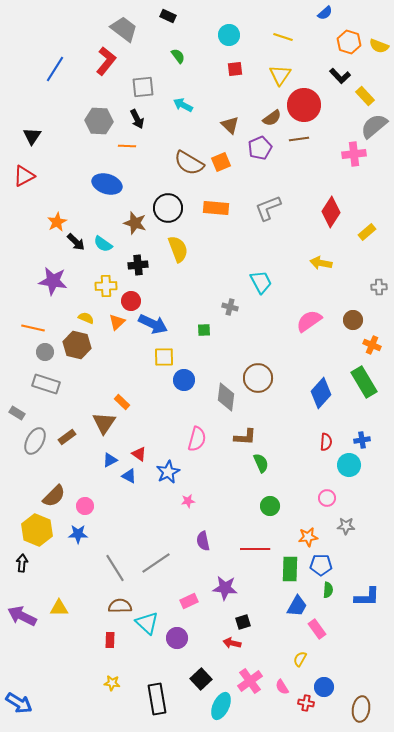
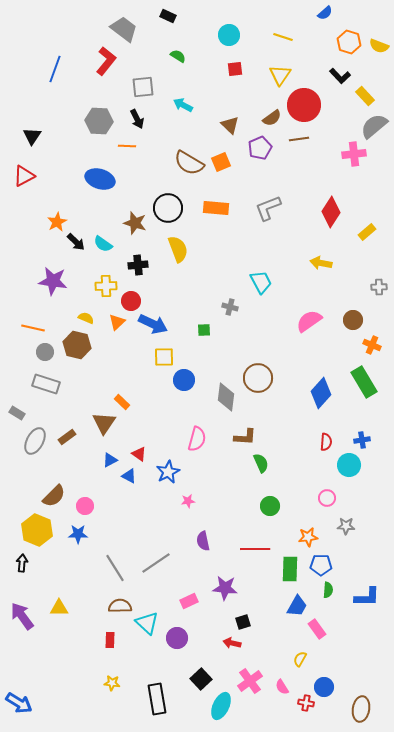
green semicircle at (178, 56): rotated 21 degrees counterclockwise
blue line at (55, 69): rotated 12 degrees counterclockwise
blue ellipse at (107, 184): moved 7 px left, 5 px up
purple arrow at (22, 616): rotated 28 degrees clockwise
